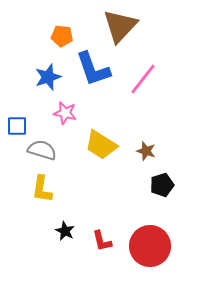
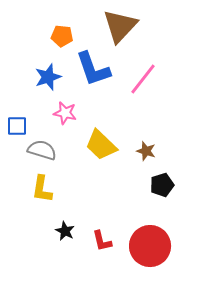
yellow trapezoid: rotated 12 degrees clockwise
